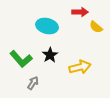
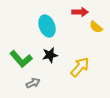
cyan ellipse: rotated 55 degrees clockwise
black star: rotated 21 degrees clockwise
yellow arrow: rotated 35 degrees counterclockwise
gray arrow: rotated 32 degrees clockwise
